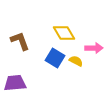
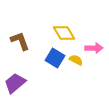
yellow semicircle: moved 1 px up
purple trapezoid: rotated 35 degrees counterclockwise
